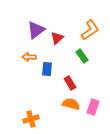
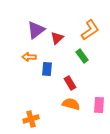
pink rectangle: moved 6 px right, 2 px up; rotated 14 degrees counterclockwise
